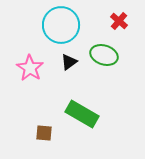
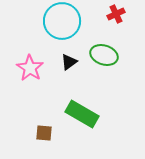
red cross: moved 3 px left, 7 px up; rotated 24 degrees clockwise
cyan circle: moved 1 px right, 4 px up
